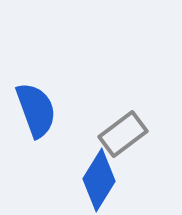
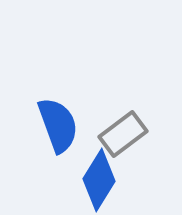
blue semicircle: moved 22 px right, 15 px down
